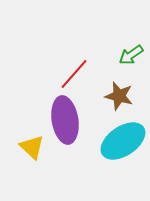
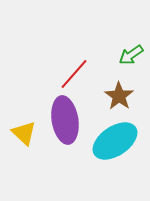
brown star: rotated 20 degrees clockwise
cyan ellipse: moved 8 px left
yellow triangle: moved 8 px left, 14 px up
